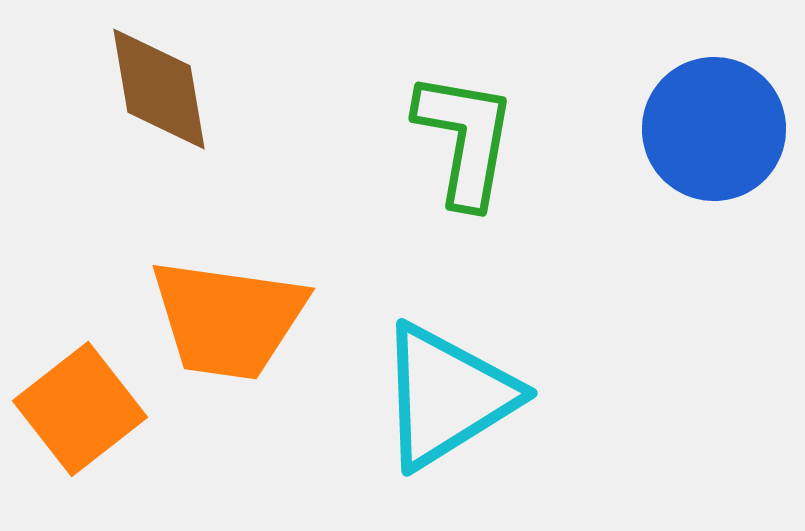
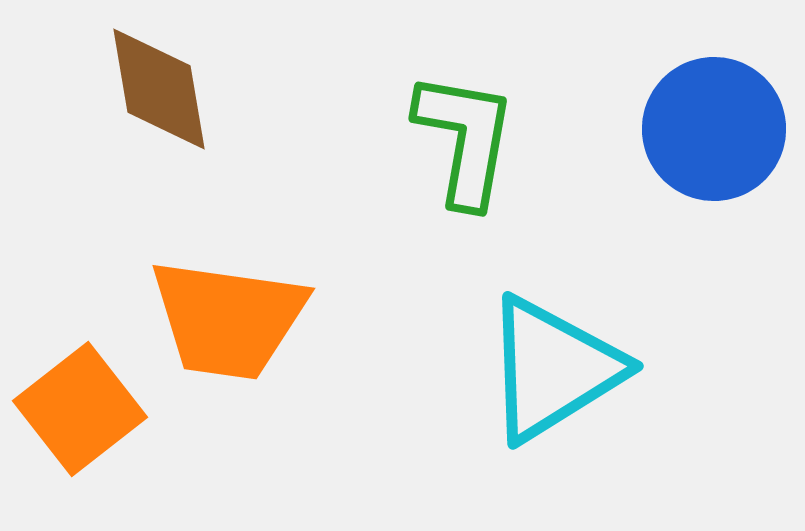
cyan triangle: moved 106 px right, 27 px up
